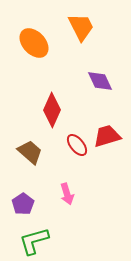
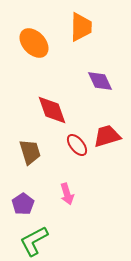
orange trapezoid: rotated 28 degrees clockwise
red diamond: rotated 44 degrees counterclockwise
brown trapezoid: rotated 32 degrees clockwise
green L-shape: rotated 12 degrees counterclockwise
